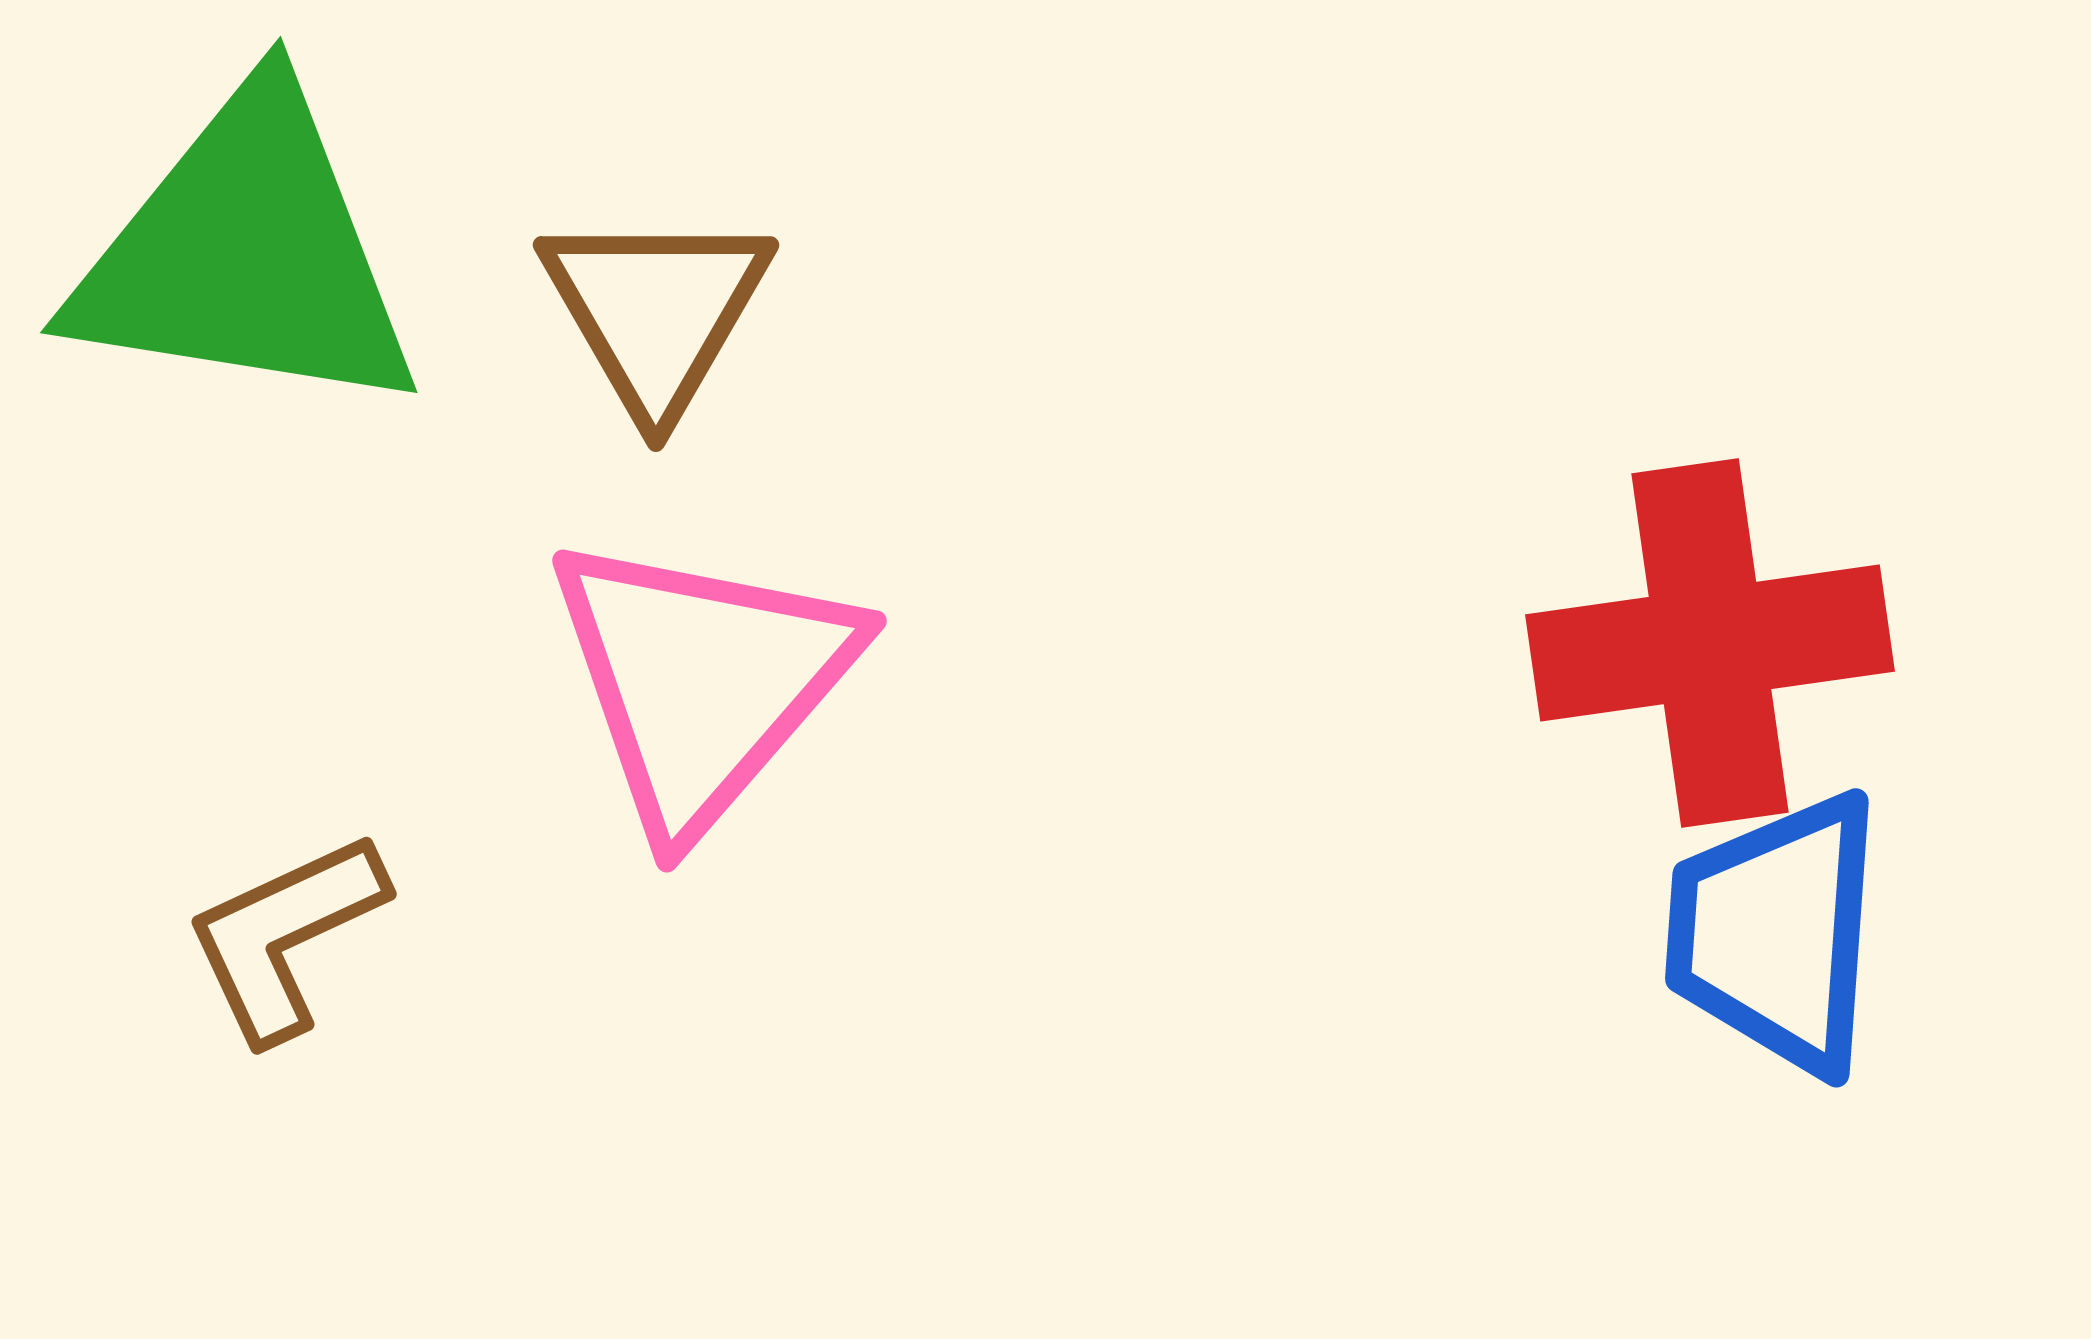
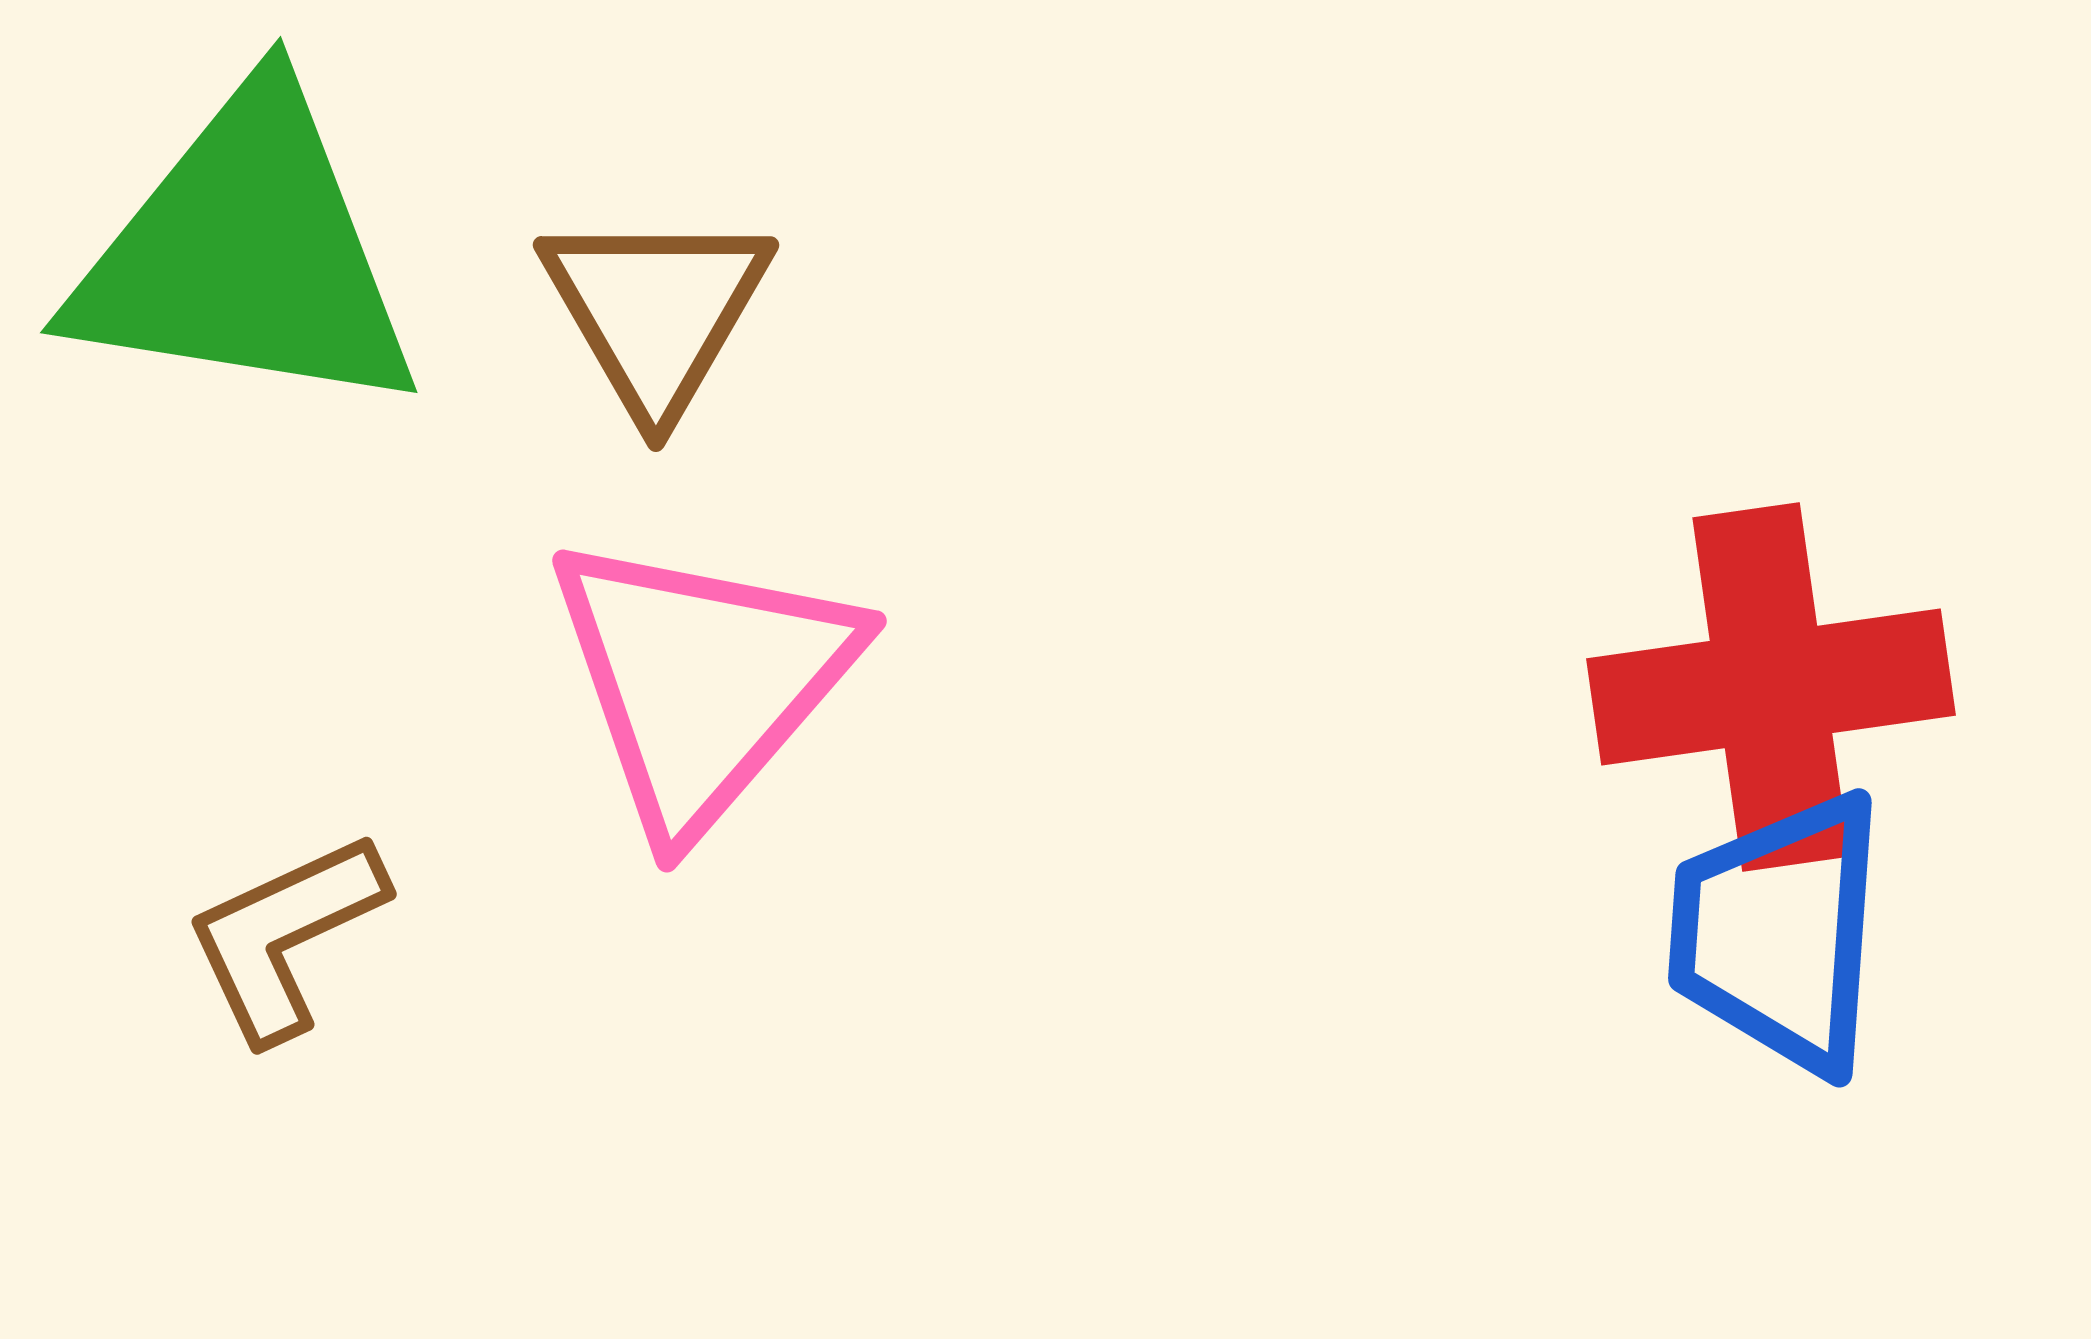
red cross: moved 61 px right, 44 px down
blue trapezoid: moved 3 px right
